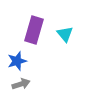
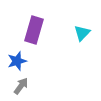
cyan triangle: moved 17 px right, 1 px up; rotated 24 degrees clockwise
gray arrow: moved 2 px down; rotated 36 degrees counterclockwise
